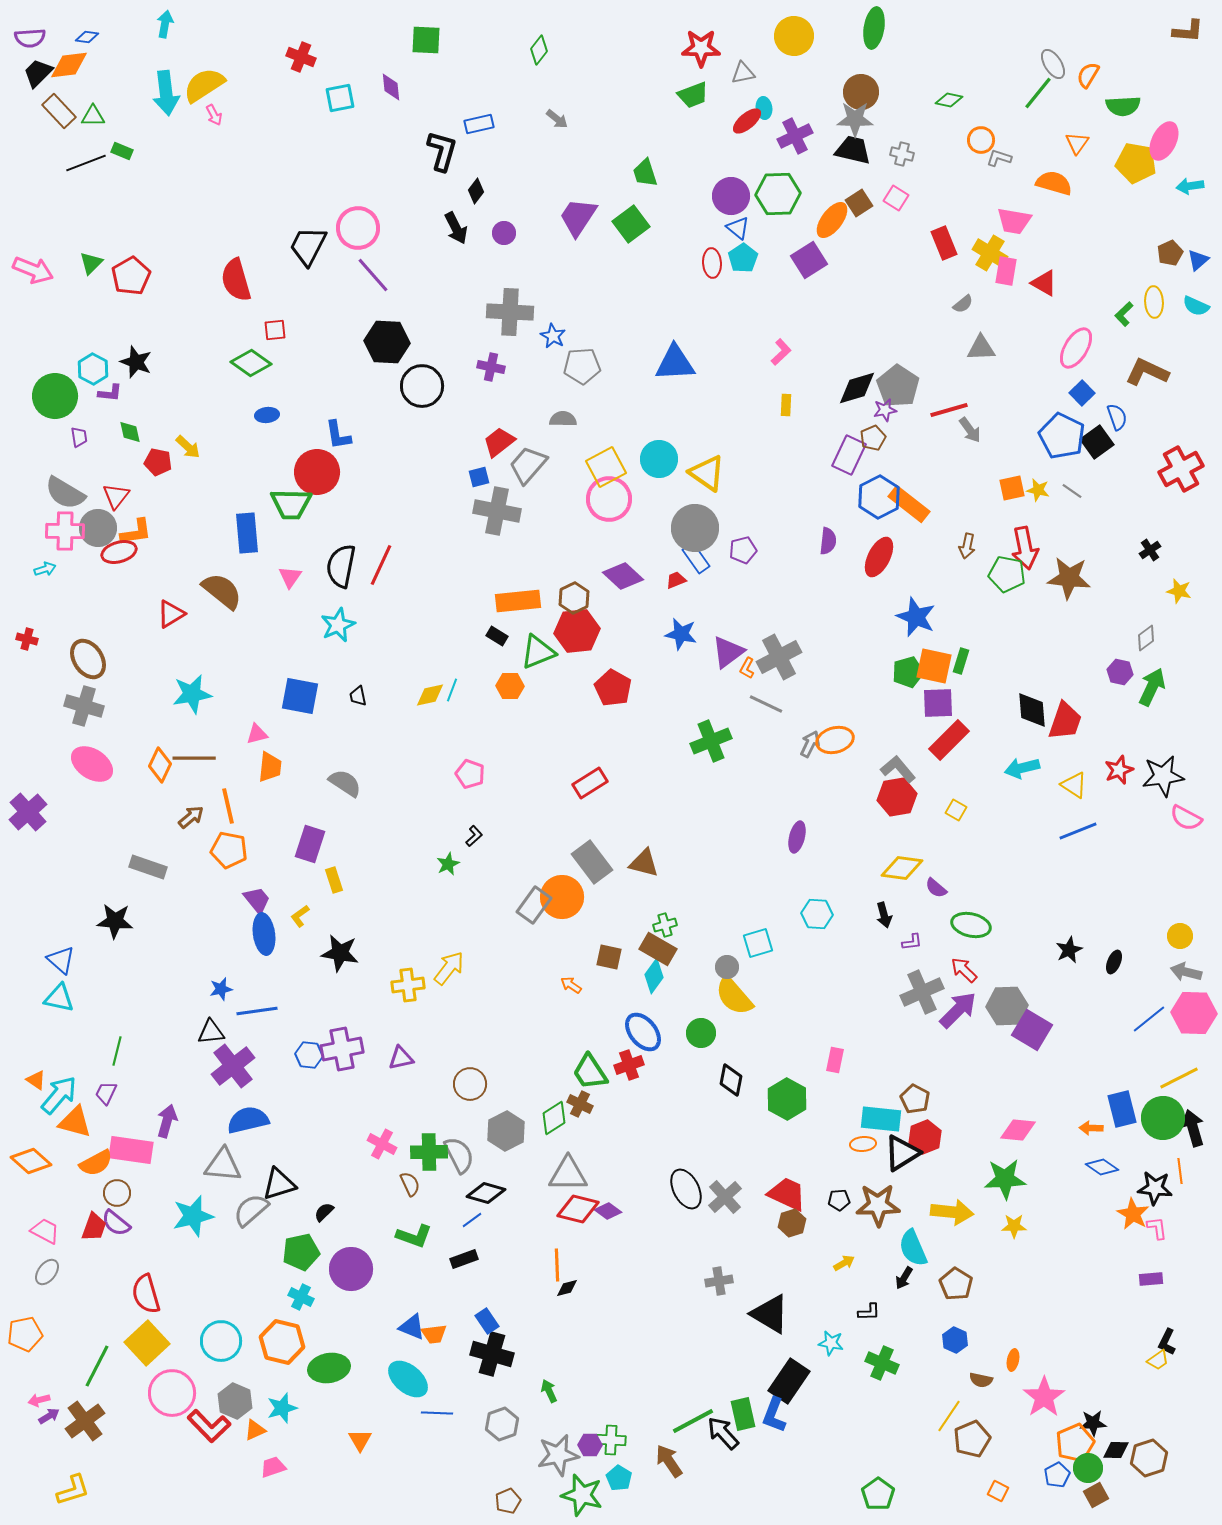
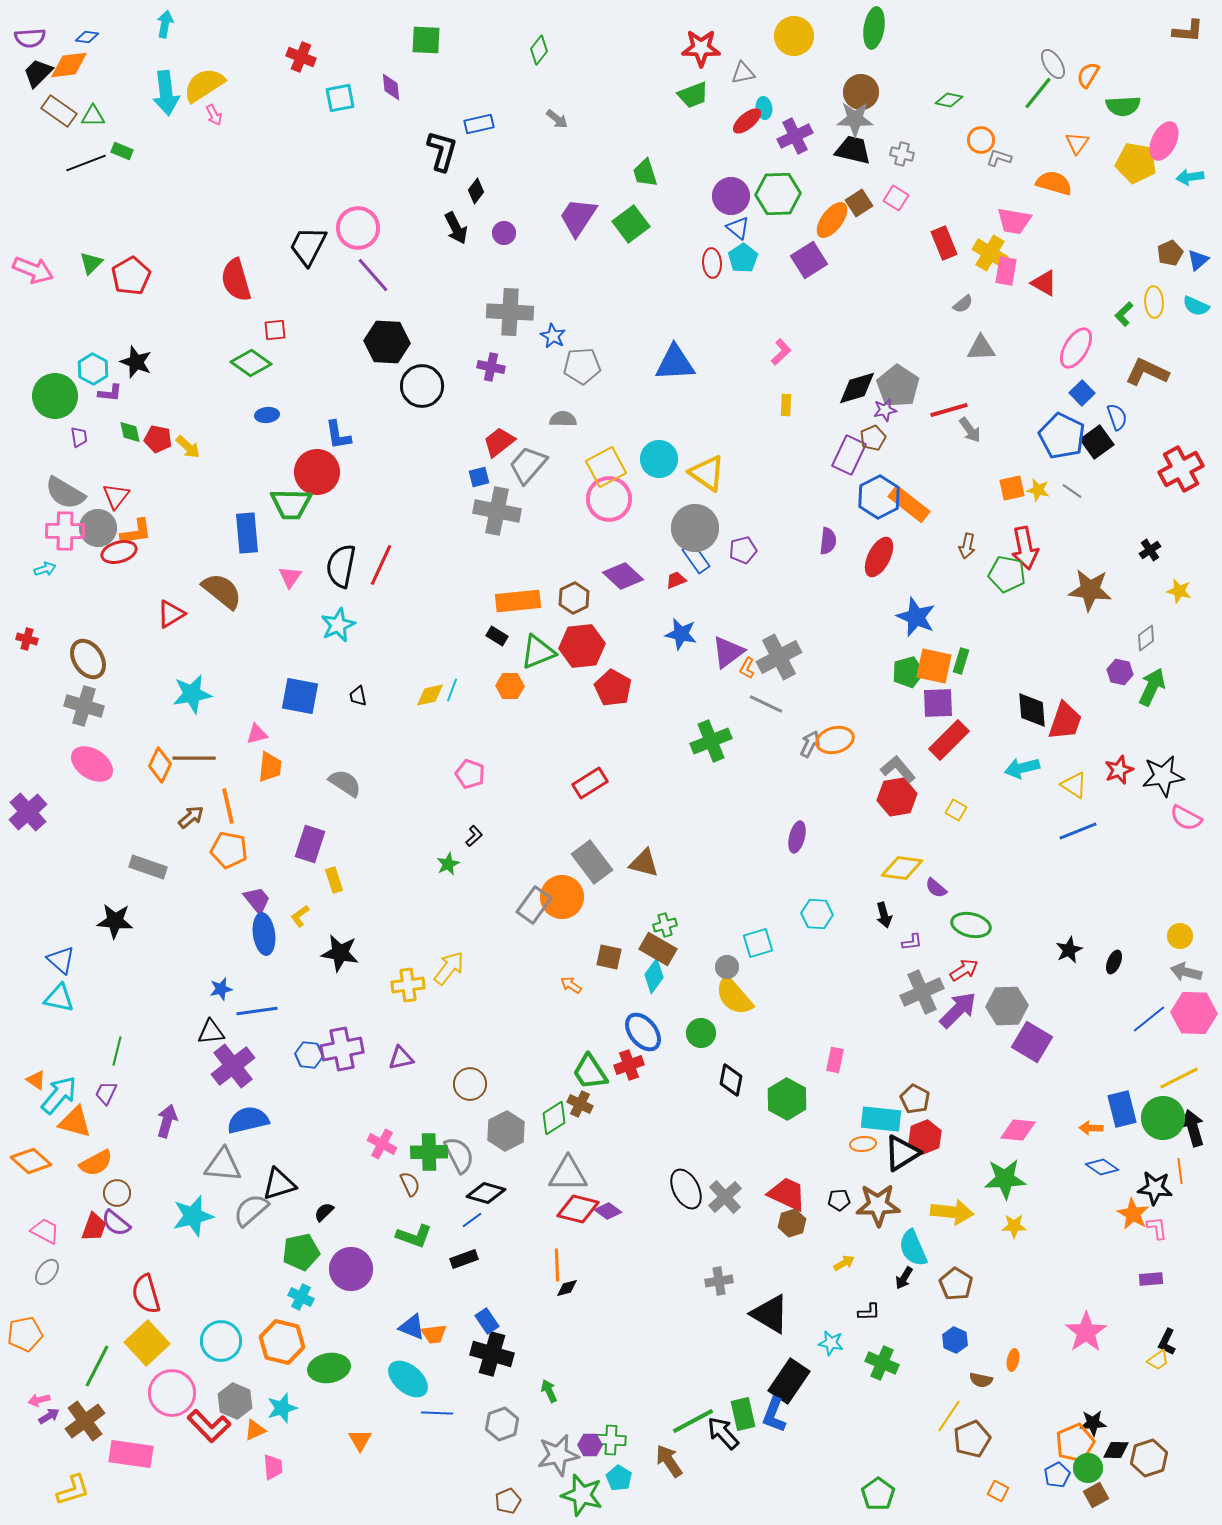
brown rectangle at (59, 111): rotated 12 degrees counterclockwise
cyan arrow at (1190, 186): moved 9 px up
red pentagon at (158, 462): moved 23 px up
brown star at (1069, 578): moved 21 px right, 12 px down
red hexagon at (577, 631): moved 5 px right, 15 px down
red arrow at (964, 970): rotated 104 degrees clockwise
purple square at (1032, 1030): moved 12 px down
pink rectangle at (131, 1150): moved 304 px down
pink star at (1044, 1397): moved 42 px right, 65 px up
pink trapezoid at (273, 1467): rotated 104 degrees clockwise
